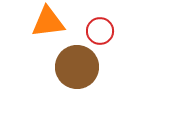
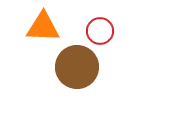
orange triangle: moved 5 px left, 5 px down; rotated 9 degrees clockwise
